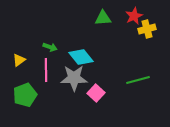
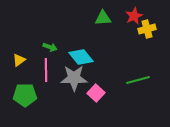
green pentagon: rotated 20 degrees clockwise
